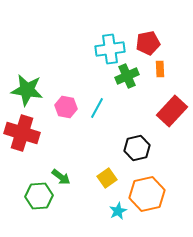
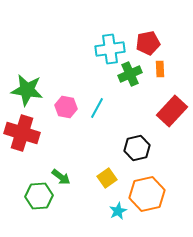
green cross: moved 3 px right, 2 px up
